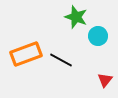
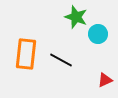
cyan circle: moved 2 px up
orange rectangle: rotated 64 degrees counterclockwise
red triangle: rotated 28 degrees clockwise
